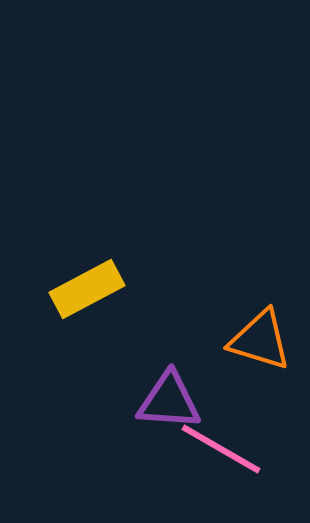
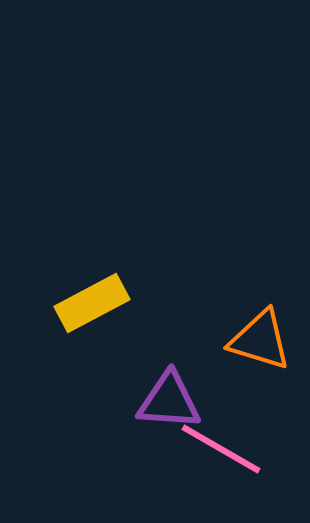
yellow rectangle: moved 5 px right, 14 px down
